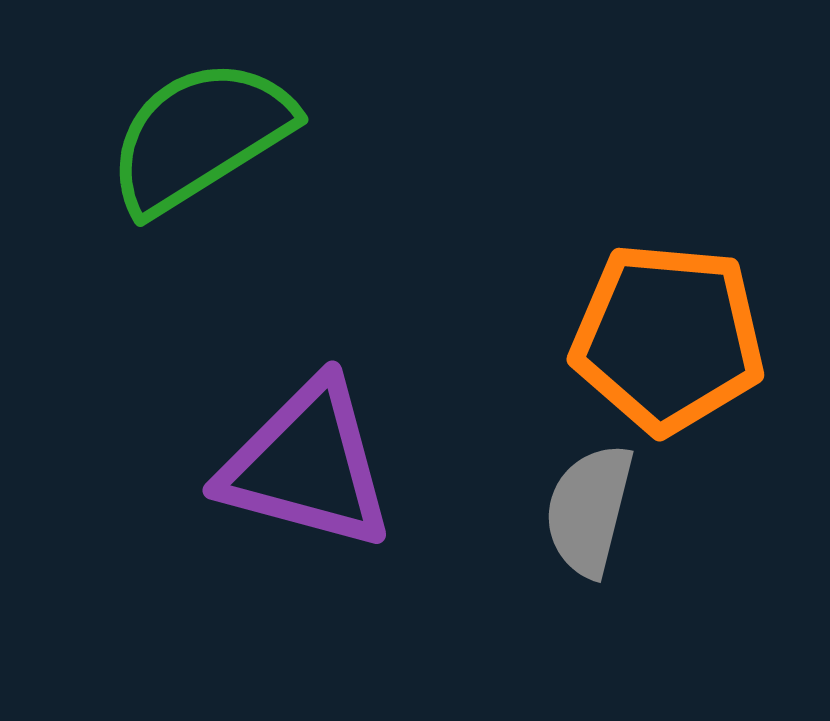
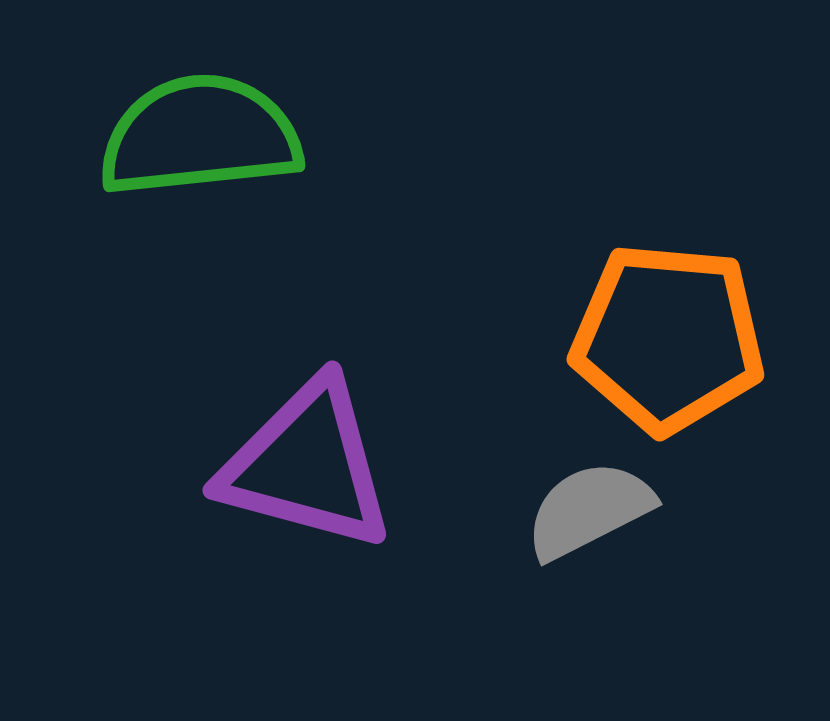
green semicircle: rotated 26 degrees clockwise
gray semicircle: rotated 49 degrees clockwise
